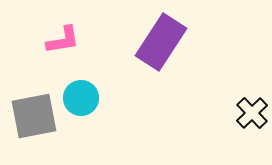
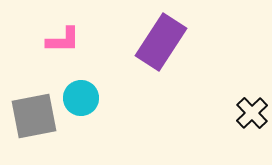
pink L-shape: rotated 9 degrees clockwise
